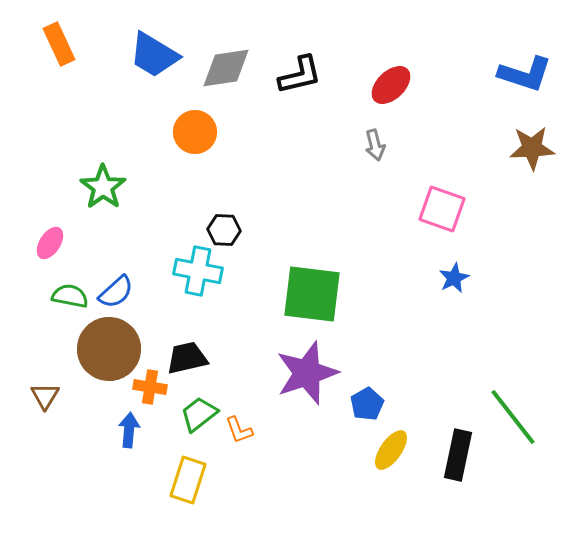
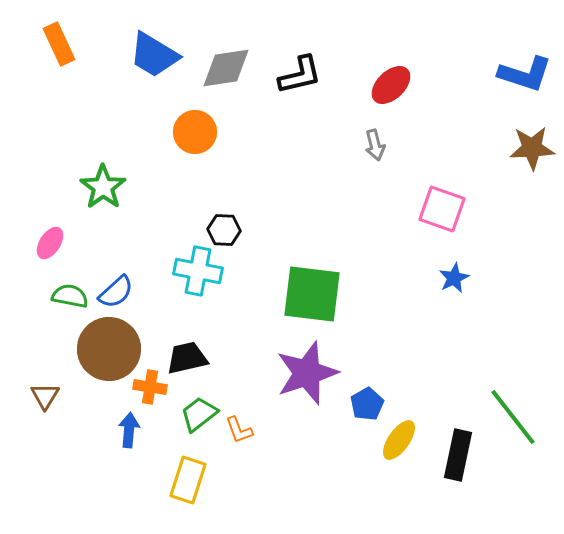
yellow ellipse: moved 8 px right, 10 px up
